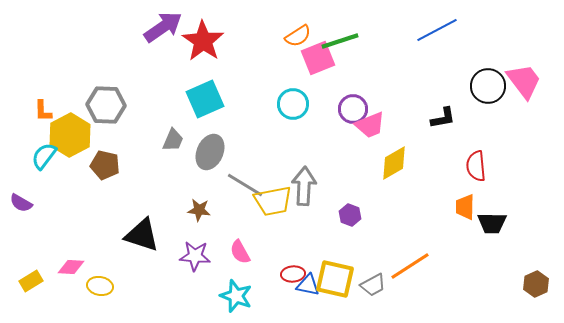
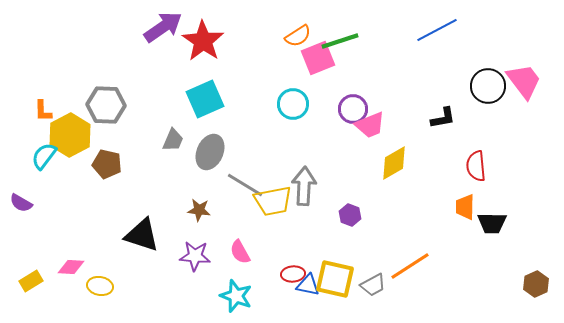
brown pentagon at (105, 165): moved 2 px right, 1 px up
